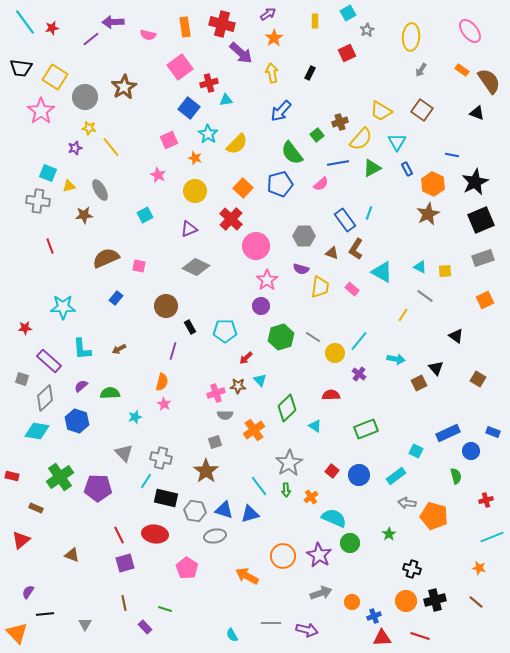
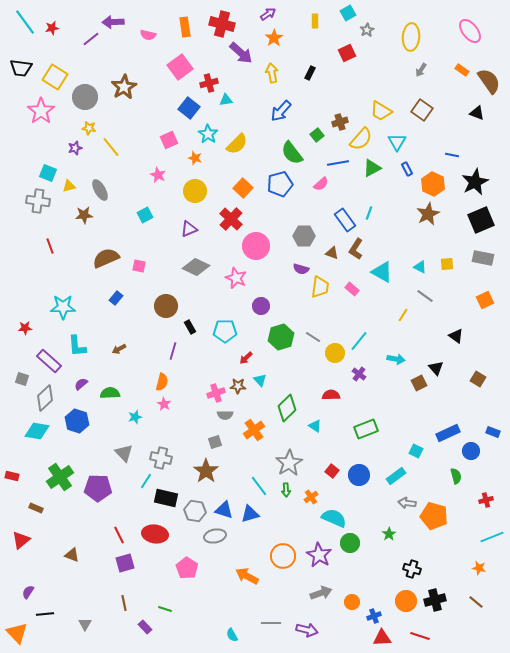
gray rectangle at (483, 258): rotated 30 degrees clockwise
yellow square at (445, 271): moved 2 px right, 7 px up
pink star at (267, 280): moved 31 px left, 2 px up; rotated 15 degrees counterclockwise
cyan L-shape at (82, 349): moved 5 px left, 3 px up
purple semicircle at (81, 386): moved 2 px up
